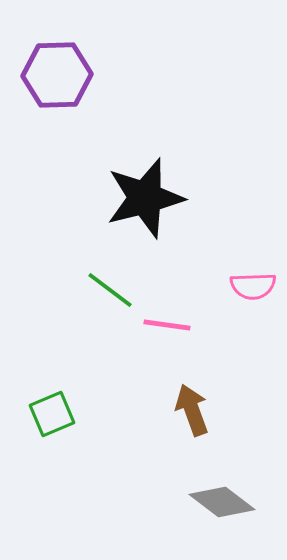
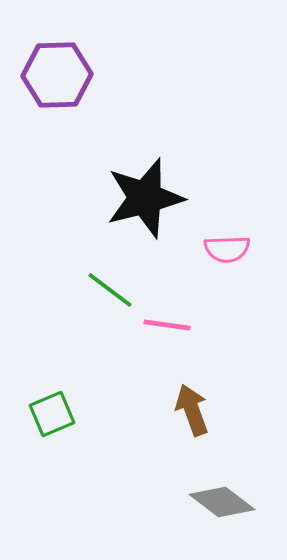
pink semicircle: moved 26 px left, 37 px up
